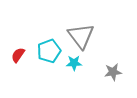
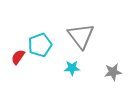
cyan pentagon: moved 9 px left, 6 px up
red semicircle: moved 2 px down
cyan star: moved 2 px left, 5 px down
